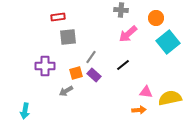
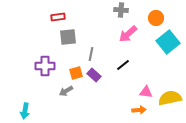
gray line: moved 3 px up; rotated 24 degrees counterclockwise
